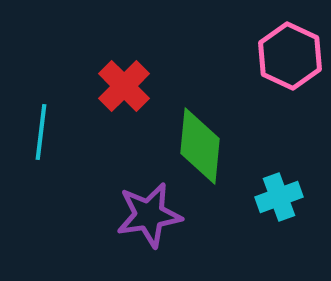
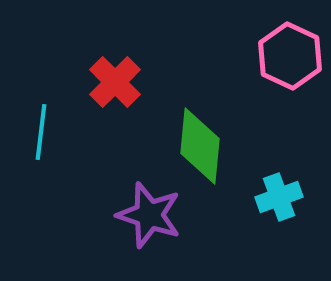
red cross: moved 9 px left, 4 px up
purple star: rotated 28 degrees clockwise
